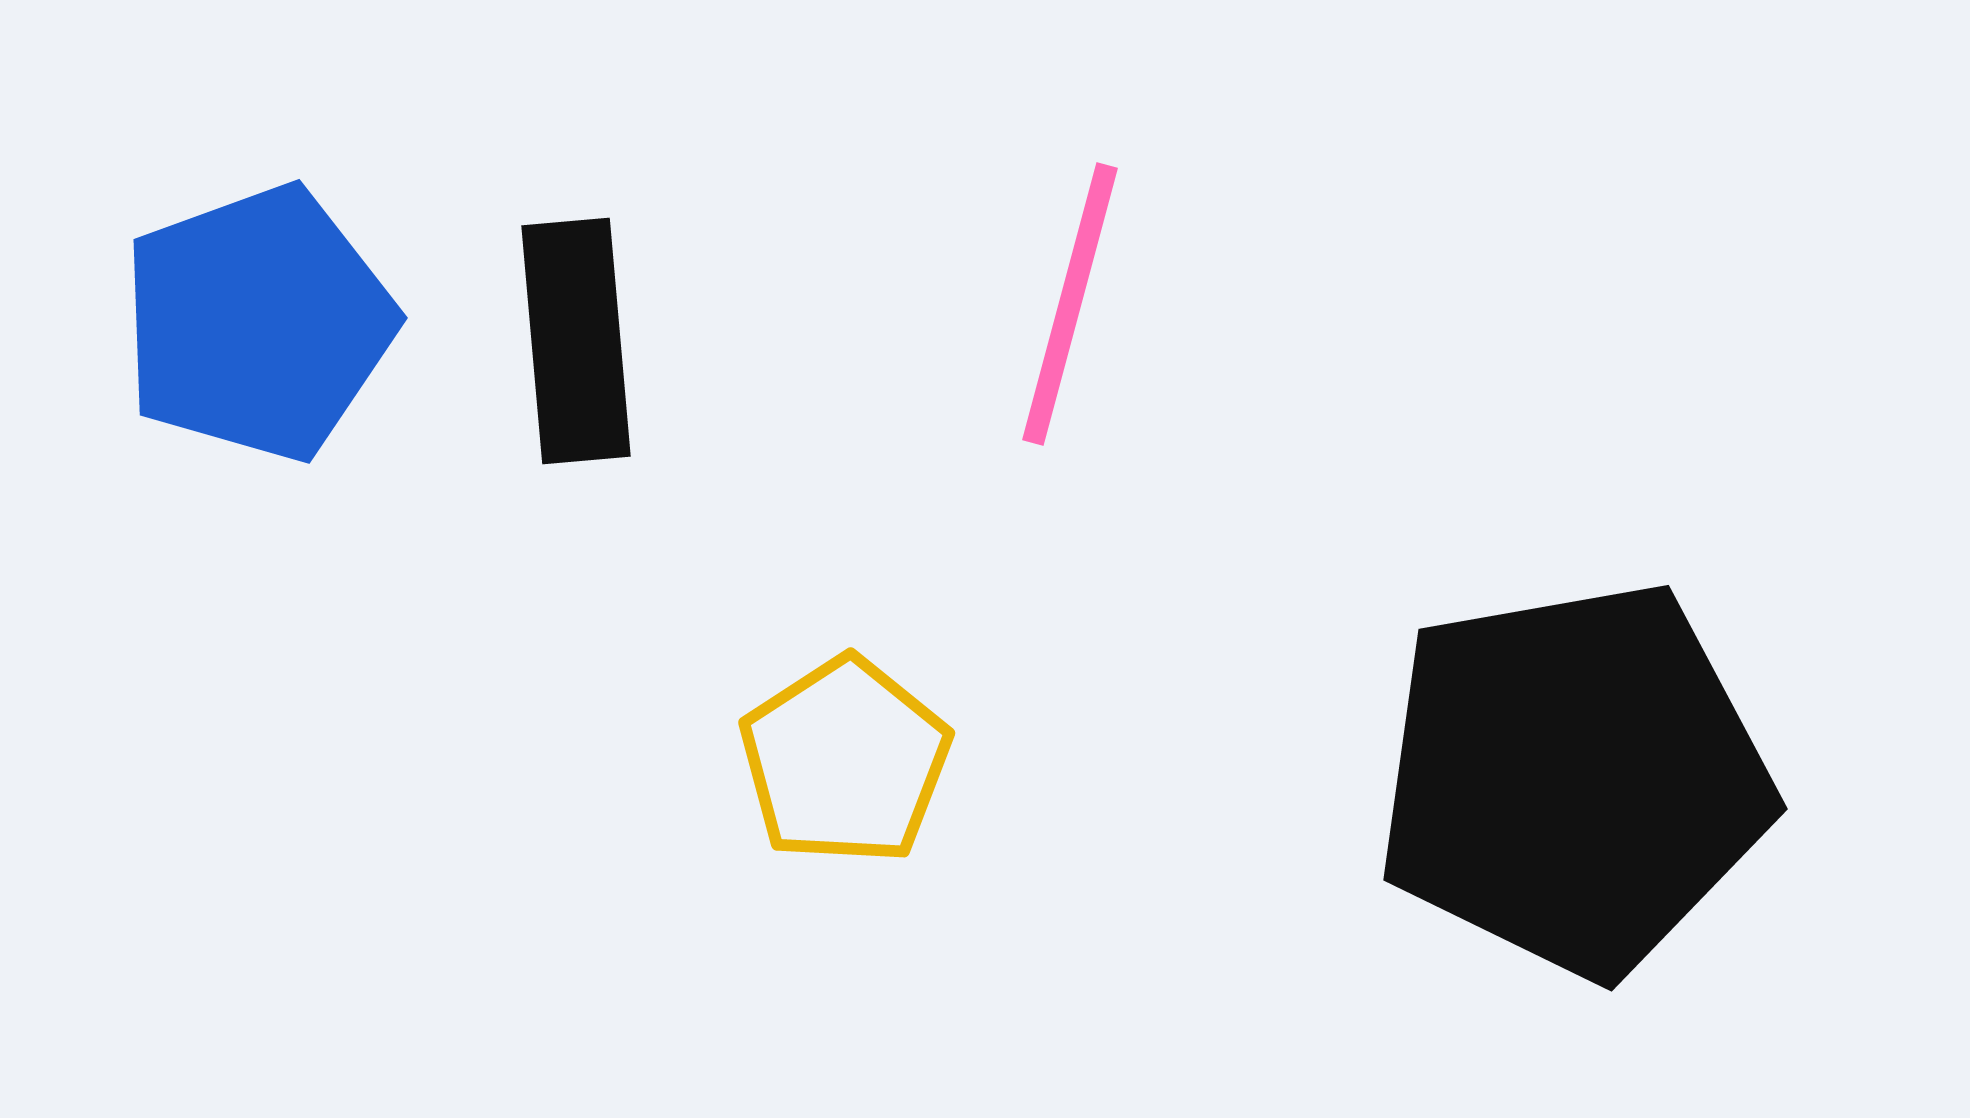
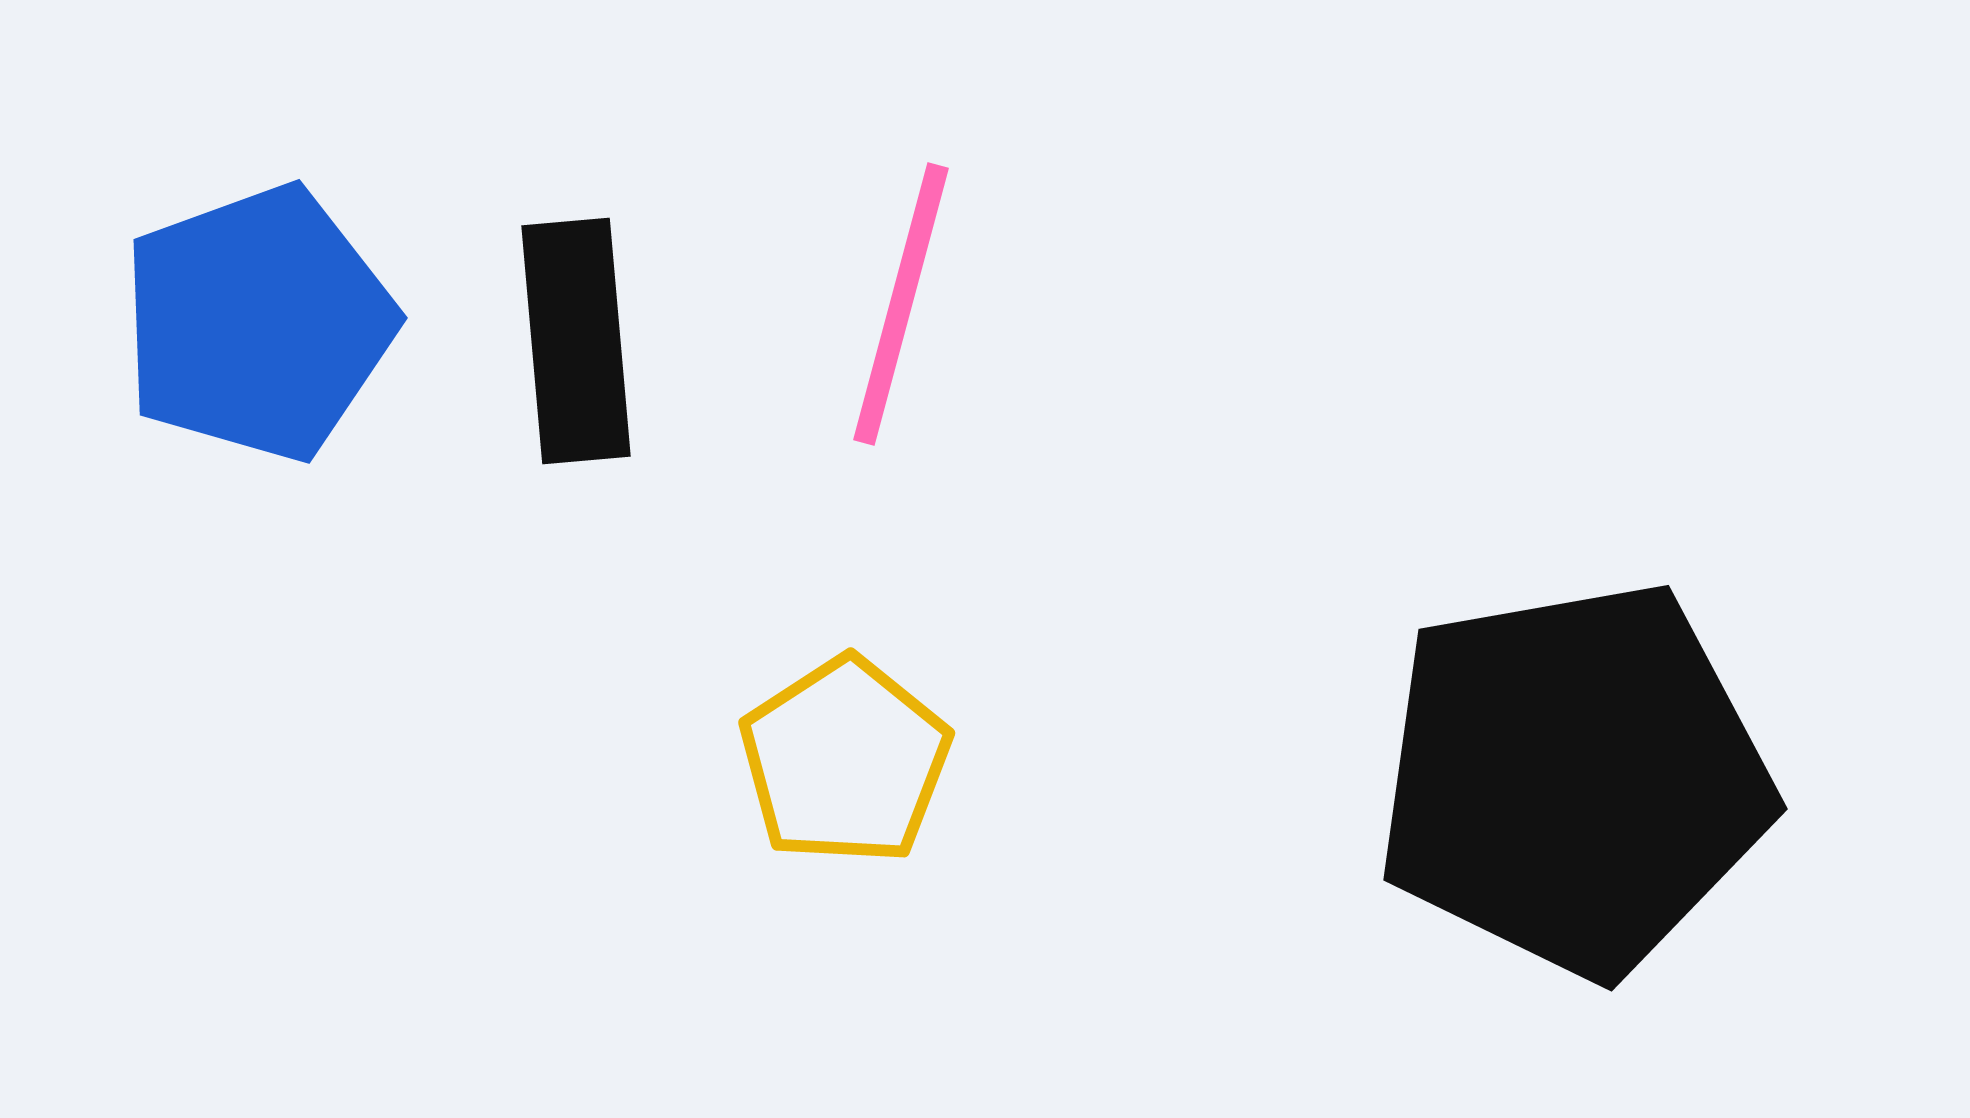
pink line: moved 169 px left
